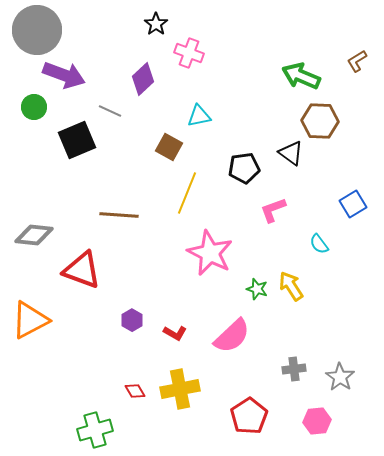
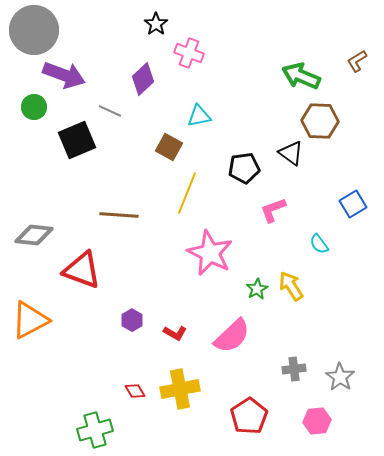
gray circle: moved 3 px left
green star: rotated 25 degrees clockwise
